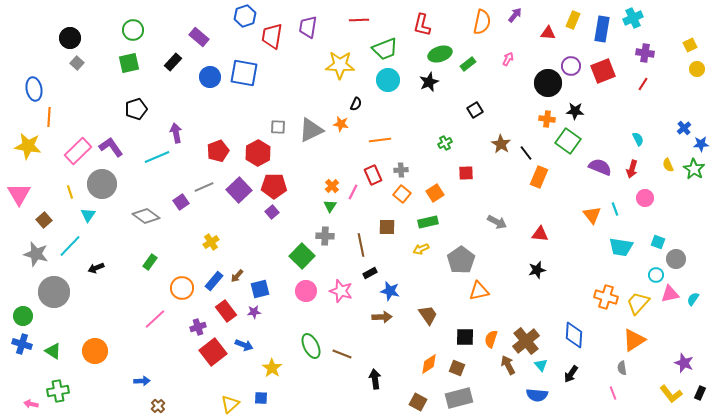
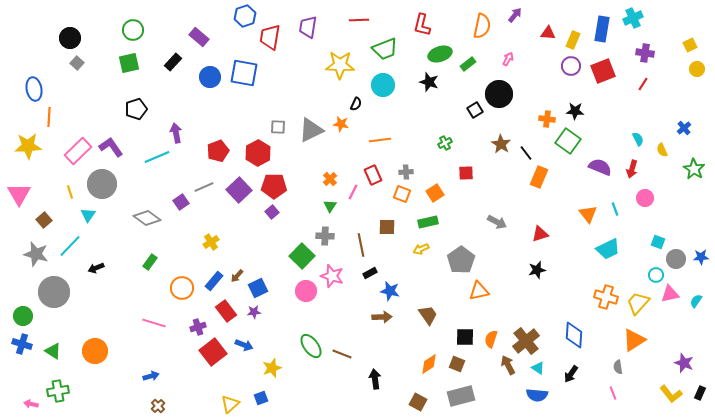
yellow rectangle at (573, 20): moved 20 px down
orange semicircle at (482, 22): moved 4 px down
red trapezoid at (272, 36): moved 2 px left, 1 px down
cyan circle at (388, 80): moved 5 px left, 5 px down
black star at (429, 82): rotated 30 degrees counterclockwise
black circle at (548, 83): moved 49 px left, 11 px down
blue star at (701, 144): moved 113 px down
yellow star at (28, 146): rotated 12 degrees counterclockwise
yellow semicircle at (668, 165): moved 6 px left, 15 px up
gray cross at (401, 170): moved 5 px right, 2 px down
orange cross at (332, 186): moved 2 px left, 7 px up
orange square at (402, 194): rotated 18 degrees counterclockwise
orange triangle at (592, 215): moved 4 px left, 1 px up
gray diamond at (146, 216): moved 1 px right, 2 px down
red triangle at (540, 234): rotated 24 degrees counterclockwise
cyan trapezoid at (621, 247): moved 13 px left, 2 px down; rotated 35 degrees counterclockwise
blue square at (260, 289): moved 2 px left, 1 px up; rotated 12 degrees counterclockwise
pink star at (341, 291): moved 9 px left, 15 px up
cyan semicircle at (693, 299): moved 3 px right, 2 px down
pink line at (155, 319): moved 1 px left, 4 px down; rotated 60 degrees clockwise
green ellipse at (311, 346): rotated 10 degrees counterclockwise
cyan triangle at (541, 365): moved 3 px left, 3 px down; rotated 16 degrees counterclockwise
yellow star at (272, 368): rotated 18 degrees clockwise
brown square at (457, 368): moved 4 px up
gray semicircle at (622, 368): moved 4 px left, 1 px up
blue arrow at (142, 381): moved 9 px right, 5 px up; rotated 14 degrees counterclockwise
blue square at (261, 398): rotated 24 degrees counterclockwise
gray rectangle at (459, 398): moved 2 px right, 2 px up
